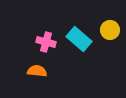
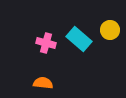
pink cross: moved 1 px down
orange semicircle: moved 6 px right, 12 px down
